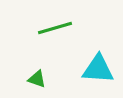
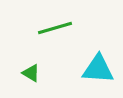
green triangle: moved 6 px left, 6 px up; rotated 12 degrees clockwise
